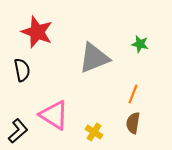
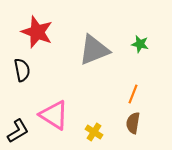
gray triangle: moved 8 px up
black L-shape: rotated 10 degrees clockwise
